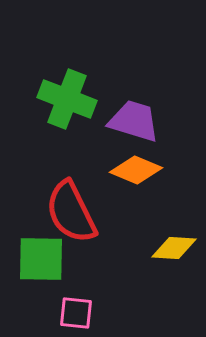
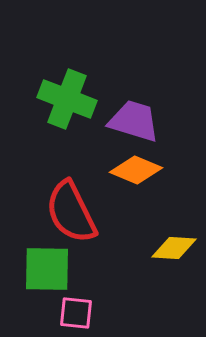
green square: moved 6 px right, 10 px down
